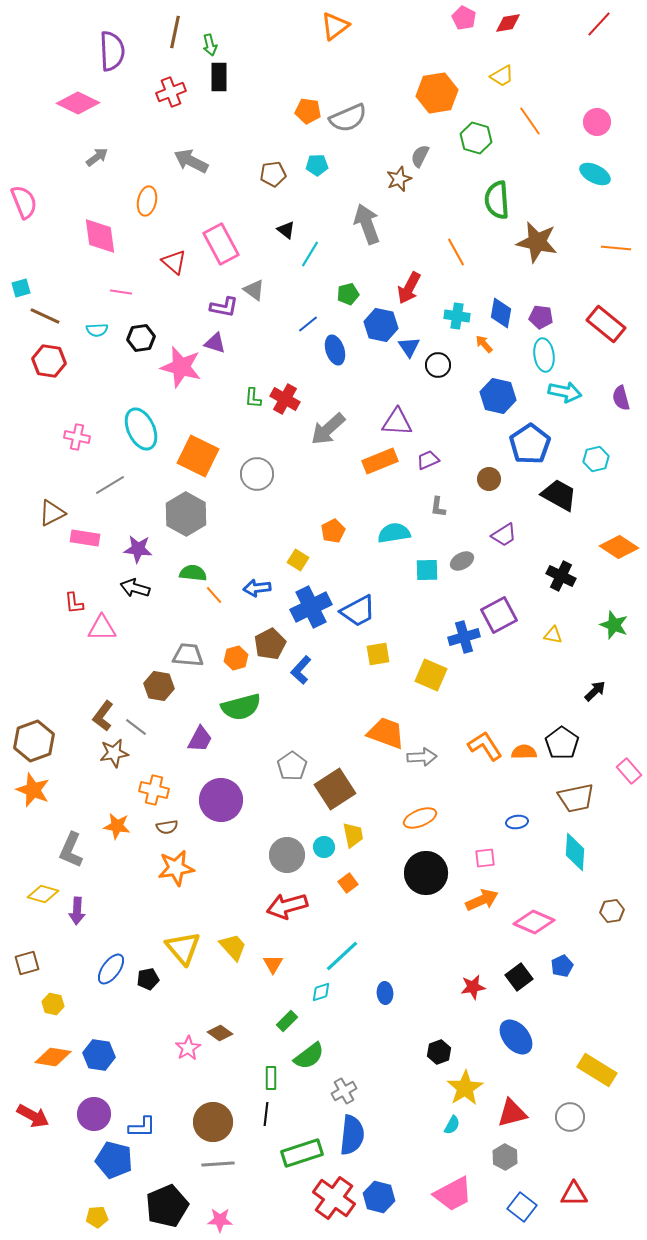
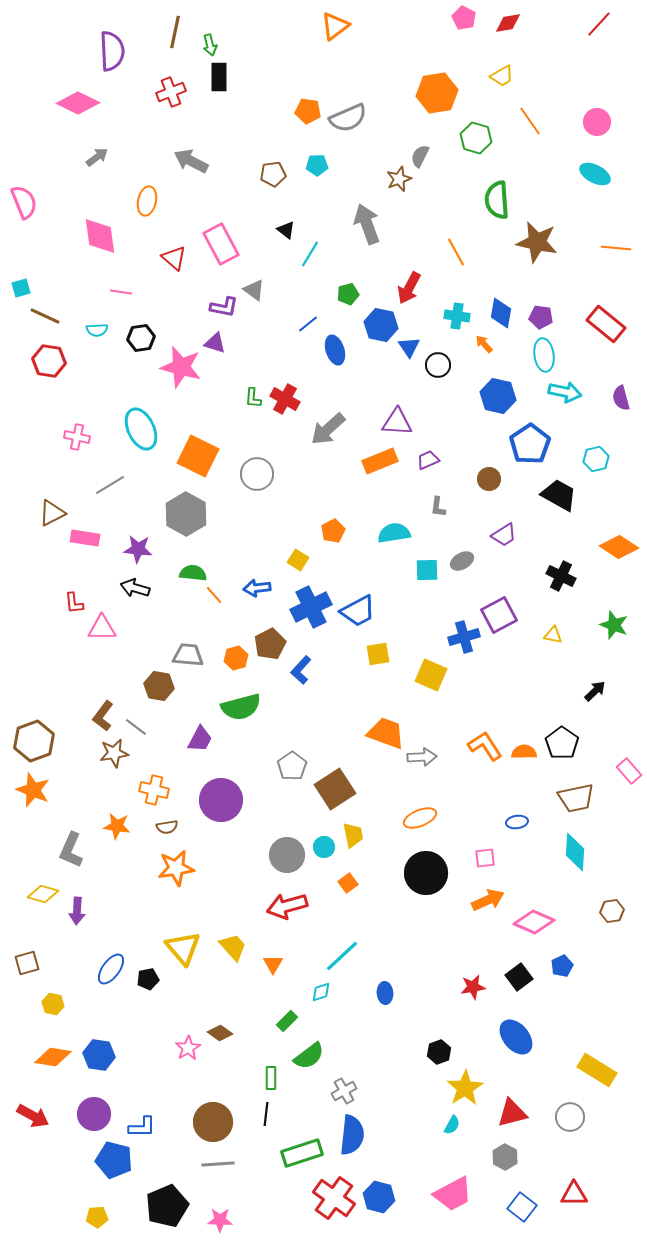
red triangle at (174, 262): moved 4 px up
orange arrow at (482, 900): moved 6 px right
